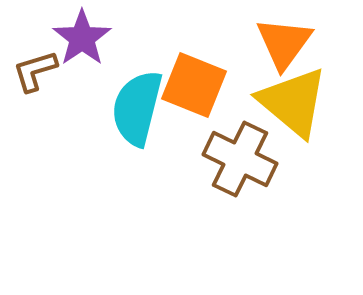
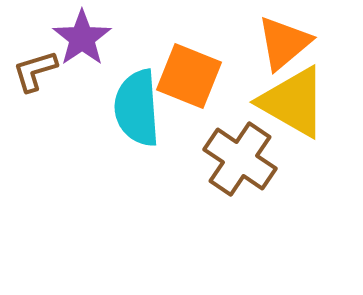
orange triangle: rotated 14 degrees clockwise
orange square: moved 5 px left, 9 px up
yellow triangle: rotated 10 degrees counterclockwise
cyan semicircle: rotated 18 degrees counterclockwise
brown cross: rotated 8 degrees clockwise
